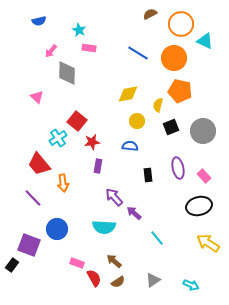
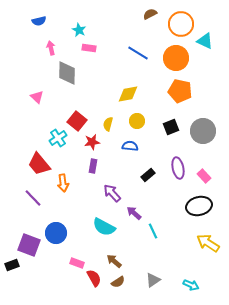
pink arrow at (51, 51): moved 3 px up; rotated 128 degrees clockwise
orange circle at (174, 58): moved 2 px right
yellow semicircle at (158, 105): moved 50 px left, 19 px down
purple rectangle at (98, 166): moved 5 px left
black rectangle at (148, 175): rotated 56 degrees clockwise
purple arrow at (114, 197): moved 2 px left, 4 px up
cyan semicircle at (104, 227): rotated 25 degrees clockwise
blue circle at (57, 229): moved 1 px left, 4 px down
cyan line at (157, 238): moved 4 px left, 7 px up; rotated 14 degrees clockwise
black rectangle at (12, 265): rotated 32 degrees clockwise
